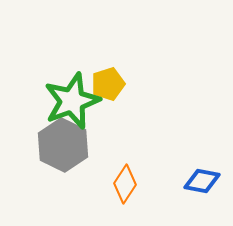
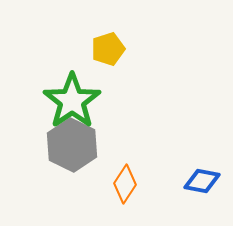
yellow pentagon: moved 35 px up
green star: rotated 14 degrees counterclockwise
gray hexagon: moved 9 px right
